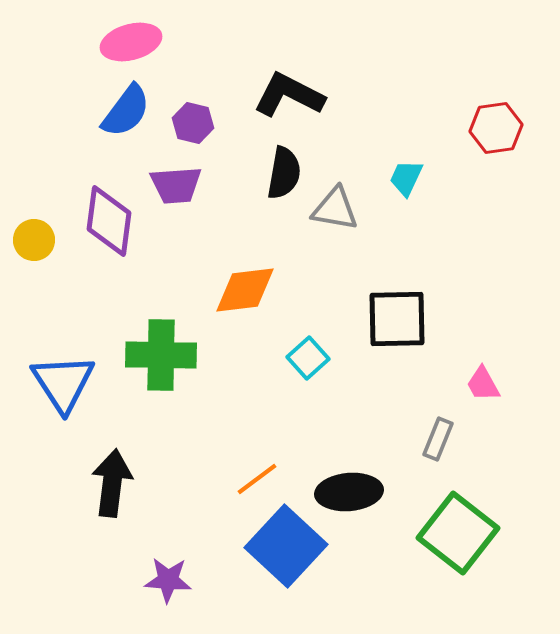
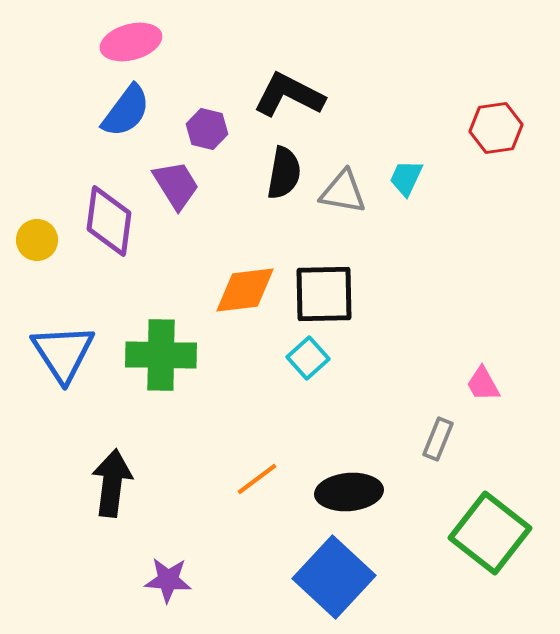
purple hexagon: moved 14 px right, 6 px down
purple trapezoid: rotated 118 degrees counterclockwise
gray triangle: moved 8 px right, 17 px up
yellow circle: moved 3 px right
black square: moved 73 px left, 25 px up
blue triangle: moved 30 px up
green square: moved 32 px right
blue square: moved 48 px right, 31 px down
